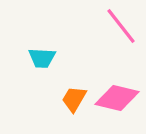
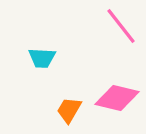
orange trapezoid: moved 5 px left, 11 px down
